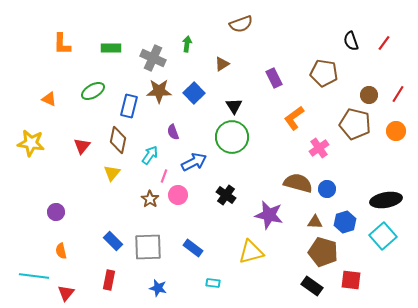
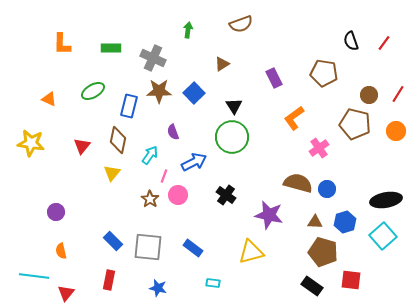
green arrow at (187, 44): moved 1 px right, 14 px up
gray square at (148, 247): rotated 8 degrees clockwise
